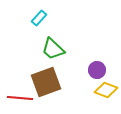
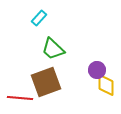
yellow diamond: moved 5 px up; rotated 70 degrees clockwise
